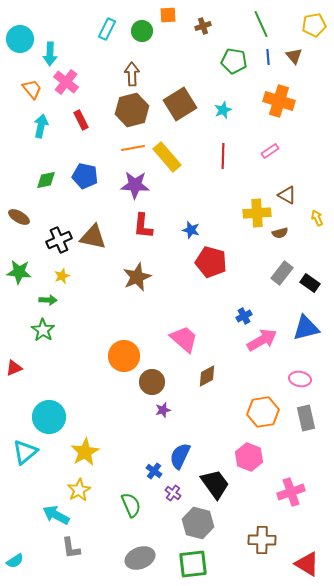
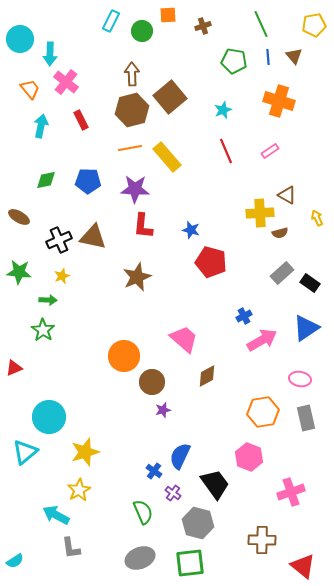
cyan rectangle at (107, 29): moved 4 px right, 8 px up
orange trapezoid at (32, 89): moved 2 px left
brown square at (180, 104): moved 10 px left, 7 px up; rotated 8 degrees counterclockwise
orange line at (133, 148): moved 3 px left
red line at (223, 156): moved 3 px right, 5 px up; rotated 25 degrees counterclockwise
blue pentagon at (85, 176): moved 3 px right, 5 px down; rotated 10 degrees counterclockwise
purple star at (135, 185): moved 4 px down
yellow cross at (257, 213): moved 3 px right
gray rectangle at (282, 273): rotated 10 degrees clockwise
blue triangle at (306, 328): rotated 20 degrees counterclockwise
yellow star at (85, 452): rotated 12 degrees clockwise
green semicircle at (131, 505): moved 12 px right, 7 px down
green square at (193, 564): moved 3 px left, 1 px up
red triangle at (307, 564): moved 4 px left, 2 px down; rotated 8 degrees clockwise
